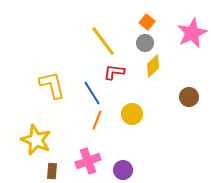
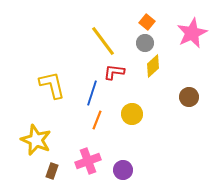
blue line: rotated 50 degrees clockwise
brown rectangle: rotated 14 degrees clockwise
